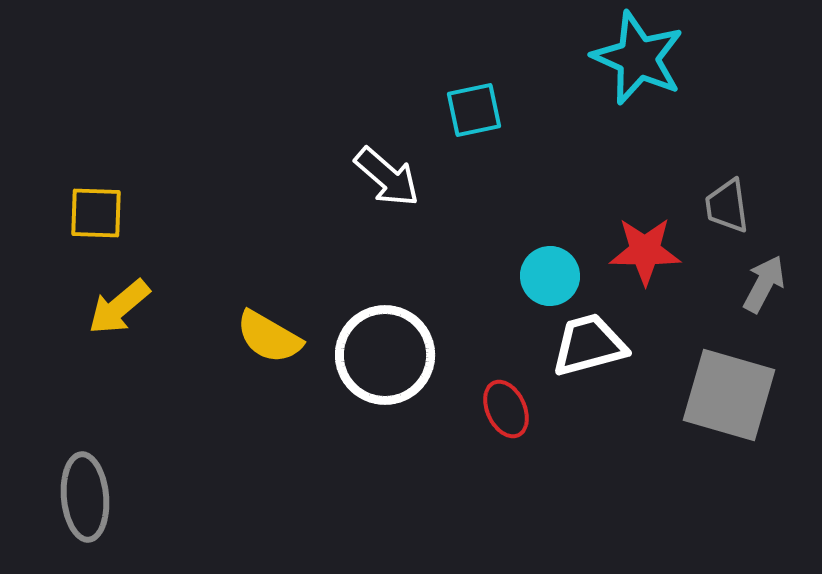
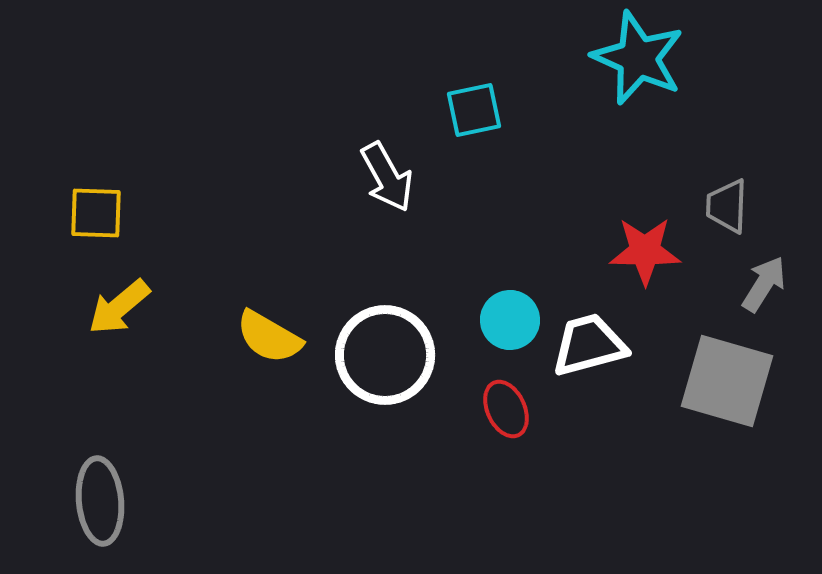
white arrow: rotated 20 degrees clockwise
gray trapezoid: rotated 10 degrees clockwise
cyan circle: moved 40 px left, 44 px down
gray arrow: rotated 4 degrees clockwise
gray square: moved 2 px left, 14 px up
gray ellipse: moved 15 px right, 4 px down
